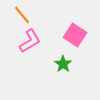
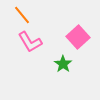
pink square: moved 3 px right, 2 px down; rotated 15 degrees clockwise
pink L-shape: moved 1 px down; rotated 90 degrees clockwise
